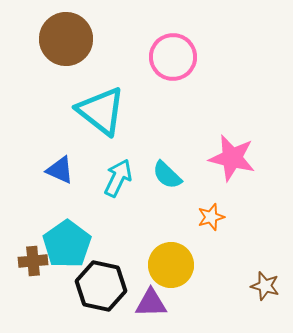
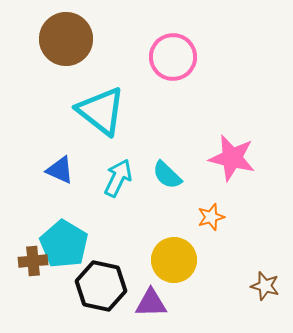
cyan pentagon: moved 3 px left; rotated 6 degrees counterclockwise
yellow circle: moved 3 px right, 5 px up
